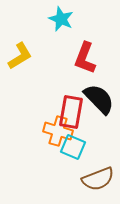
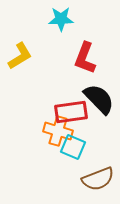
cyan star: rotated 25 degrees counterclockwise
red rectangle: rotated 72 degrees clockwise
